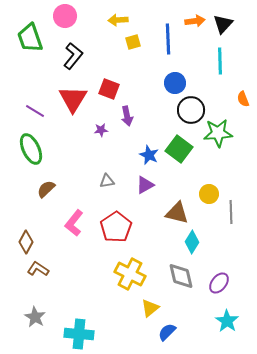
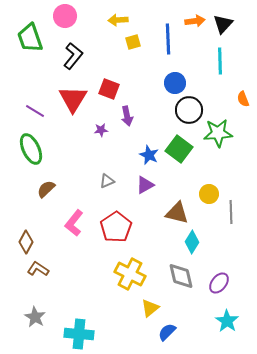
black circle: moved 2 px left
gray triangle: rotated 14 degrees counterclockwise
